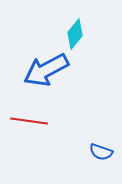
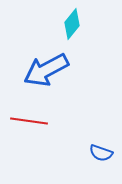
cyan diamond: moved 3 px left, 10 px up
blue semicircle: moved 1 px down
